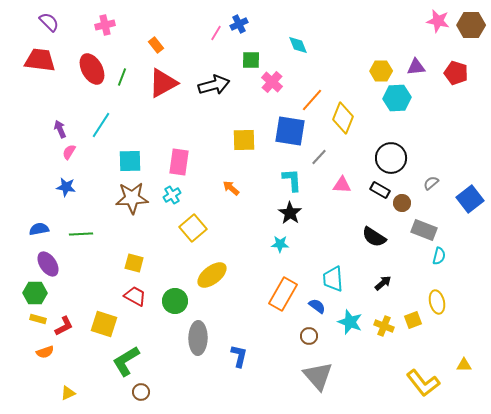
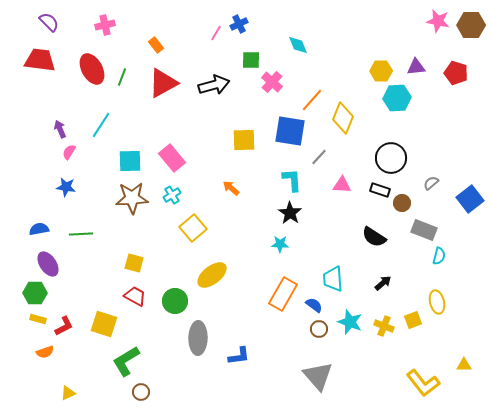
pink rectangle at (179, 162): moved 7 px left, 4 px up; rotated 48 degrees counterclockwise
black rectangle at (380, 190): rotated 12 degrees counterclockwise
blue semicircle at (317, 306): moved 3 px left, 1 px up
brown circle at (309, 336): moved 10 px right, 7 px up
blue L-shape at (239, 356): rotated 70 degrees clockwise
